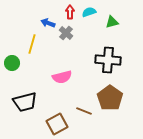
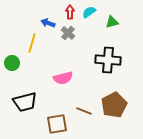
cyan semicircle: rotated 16 degrees counterclockwise
gray cross: moved 2 px right
yellow line: moved 1 px up
pink semicircle: moved 1 px right, 1 px down
brown pentagon: moved 4 px right, 7 px down; rotated 10 degrees clockwise
brown square: rotated 20 degrees clockwise
